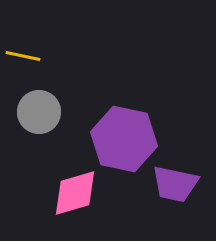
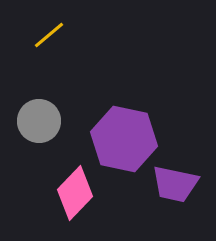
yellow line: moved 26 px right, 21 px up; rotated 52 degrees counterclockwise
gray circle: moved 9 px down
pink diamond: rotated 30 degrees counterclockwise
